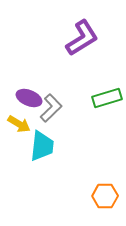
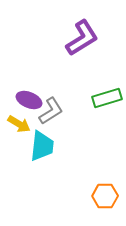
purple ellipse: moved 2 px down
gray L-shape: moved 3 px down; rotated 12 degrees clockwise
